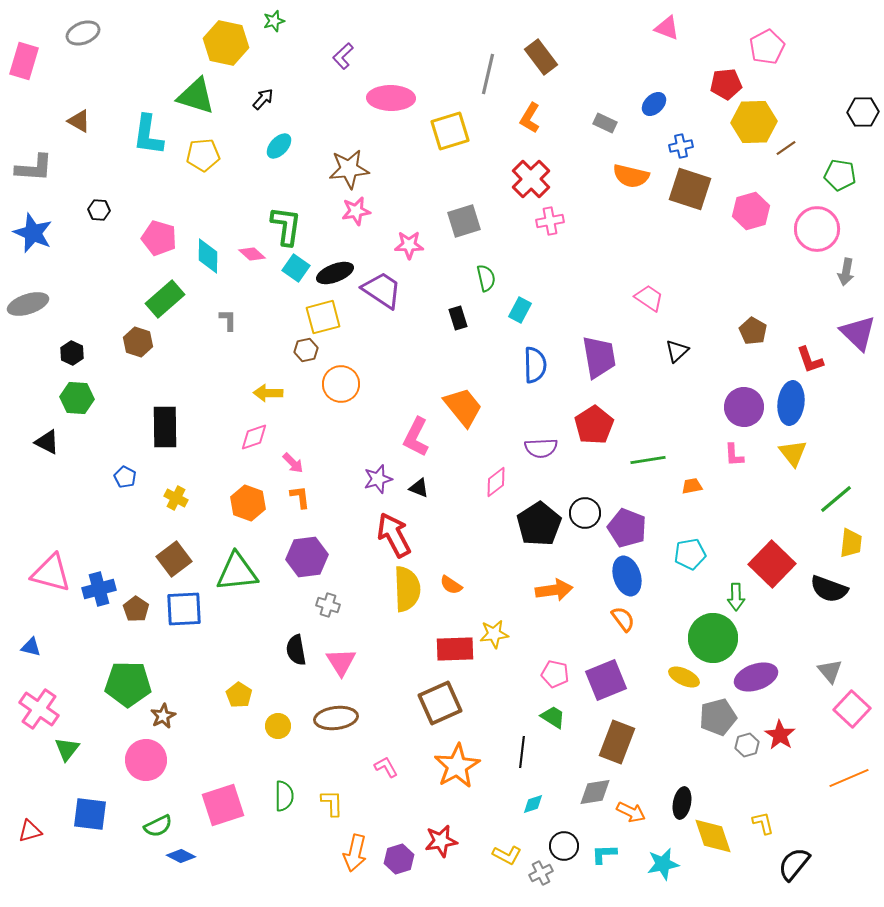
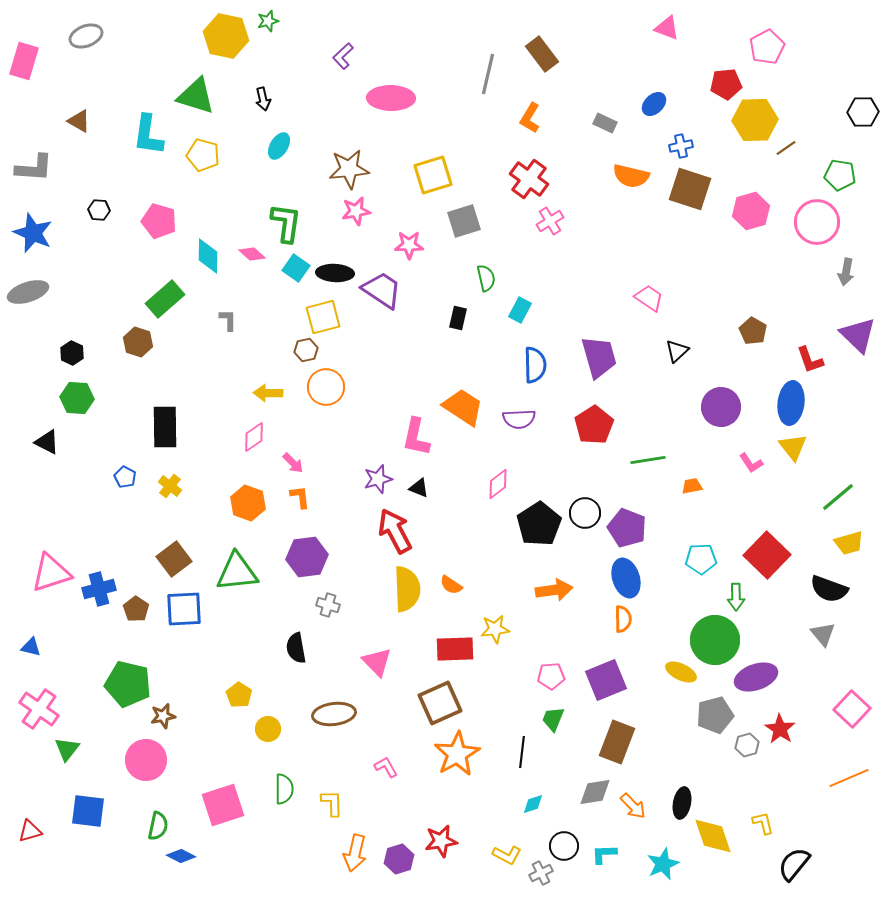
green star at (274, 21): moved 6 px left
gray ellipse at (83, 33): moved 3 px right, 3 px down
yellow hexagon at (226, 43): moved 7 px up
brown rectangle at (541, 57): moved 1 px right, 3 px up
black arrow at (263, 99): rotated 125 degrees clockwise
yellow hexagon at (754, 122): moved 1 px right, 2 px up
yellow square at (450, 131): moved 17 px left, 44 px down
cyan ellipse at (279, 146): rotated 12 degrees counterclockwise
yellow pentagon at (203, 155): rotated 20 degrees clockwise
red cross at (531, 179): moved 2 px left; rotated 9 degrees counterclockwise
pink cross at (550, 221): rotated 20 degrees counterclockwise
green L-shape at (286, 226): moved 3 px up
pink circle at (817, 229): moved 7 px up
pink pentagon at (159, 238): moved 17 px up
black ellipse at (335, 273): rotated 24 degrees clockwise
gray ellipse at (28, 304): moved 12 px up
black rectangle at (458, 318): rotated 30 degrees clockwise
purple triangle at (858, 333): moved 2 px down
purple trapezoid at (599, 357): rotated 6 degrees counterclockwise
orange circle at (341, 384): moved 15 px left, 3 px down
orange trapezoid at (463, 407): rotated 18 degrees counterclockwise
purple circle at (744, 407): moved 23 px left
pink diamond at (254, 437): rotated 16 degrees counterclockwise
pink L-shape at (416, 437): rotated 15 degrees counterclockwise
purple semicircle at (541, 448): moved 22 px left, 29 px up
yellow triangle at (793, 453): moved 6 px up
pink L-shape at (734, 455): moved 17 px right, 8 px down; rotated 30 degrees counterclockwise
pink diamond at (496, 482): moved 2 px right, 2 px down
yellow cross at (176, 498): moved 6 px left, 12 px up; rotated 10 degrees clockwise
green line at (836, 499): moved 2 px right, 2 px up
red arrow at (394, 535): moved 1 px right, 4 px up
yellow trapezoid at (851, 543): moved 2 px left; rotated 68 degrees clockwise
cyan pentagon at (690, 554): moved 11 px right, 5 px down; rotated 8 degrees clockwise
red square at (772, 564): moved 5 px left, 9 px up
pink triangle at (51, 573): rotated 33 degrees counterclockwise
blue ellipse at (627, 576): moved 1 px left, 2 px down
orange semicircle at (623, 619): rotated 36 degrees clockwise
yellow star at (494, 634): moved 1 px right, 5 px up
green circle at (713, 638): moved 2 px right, 2 px down
black semicircle at (296, 650): moved 2 px up
pink triangle at (341, 662): moved 36 px right; rotated 12 degrees counterclockwise
gray triangle at (830, 671): moved 7 px left, 37 px up
pink pentagon at (555, 674): moved 4 px left, 2 px down; rotated 16 degrees counterclockwise
yellow ellipse at (684, 677): moved 3 px left, 5 px up
green pentagon at (128, 684): rotated 12 degrees clockwise
brown star at (163, 716): rotated 15 degrees clockwise
green trapezoid at (553, 717): moved 2 px down; rotated 100 degrees counterclockwise
gray pentagon at (718, 717): moved 3 px left, 2 px up
brown ellipse at (336, 718): moved 2 px left, 4 px up
yellow circle at (278, 726): moved 10 px left, 3 px down
red star at (780, 735): moved 6 px up
orange star at (457, 766): moved 12 px up
green semicircle at (284, 796): moved 7 px up
orange arrow at (631, 812): moved 2 px right, 6 px up; rotated 20 degrees clockwise
blue square at (90, 814): moved 2 px left, 3 px up
green semicircle at (158, 826): rotated 52 degrees counterclockwise
cyan star at (663, 864): rotated 12 degrees counterclockwise
